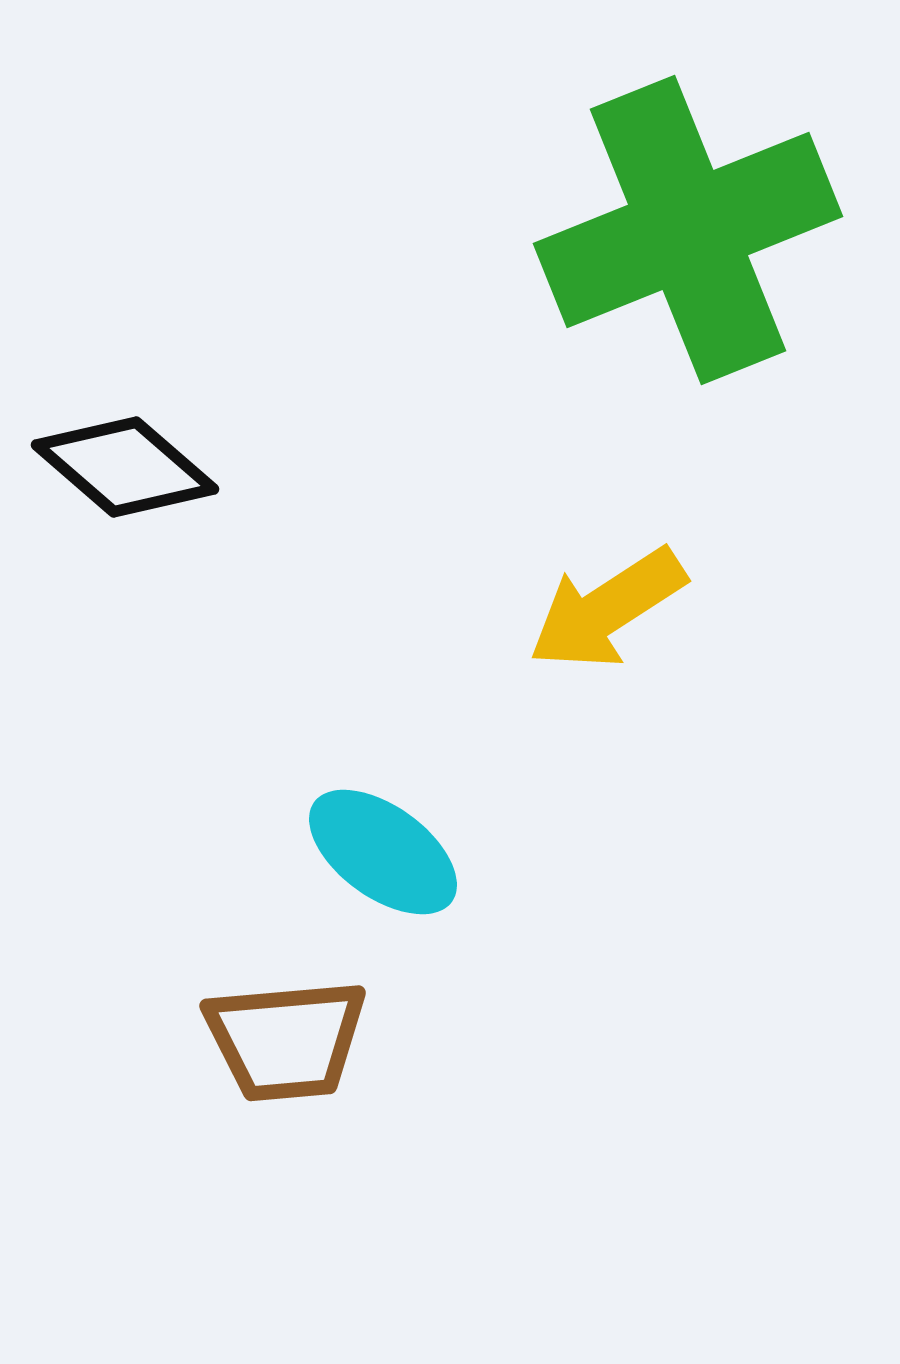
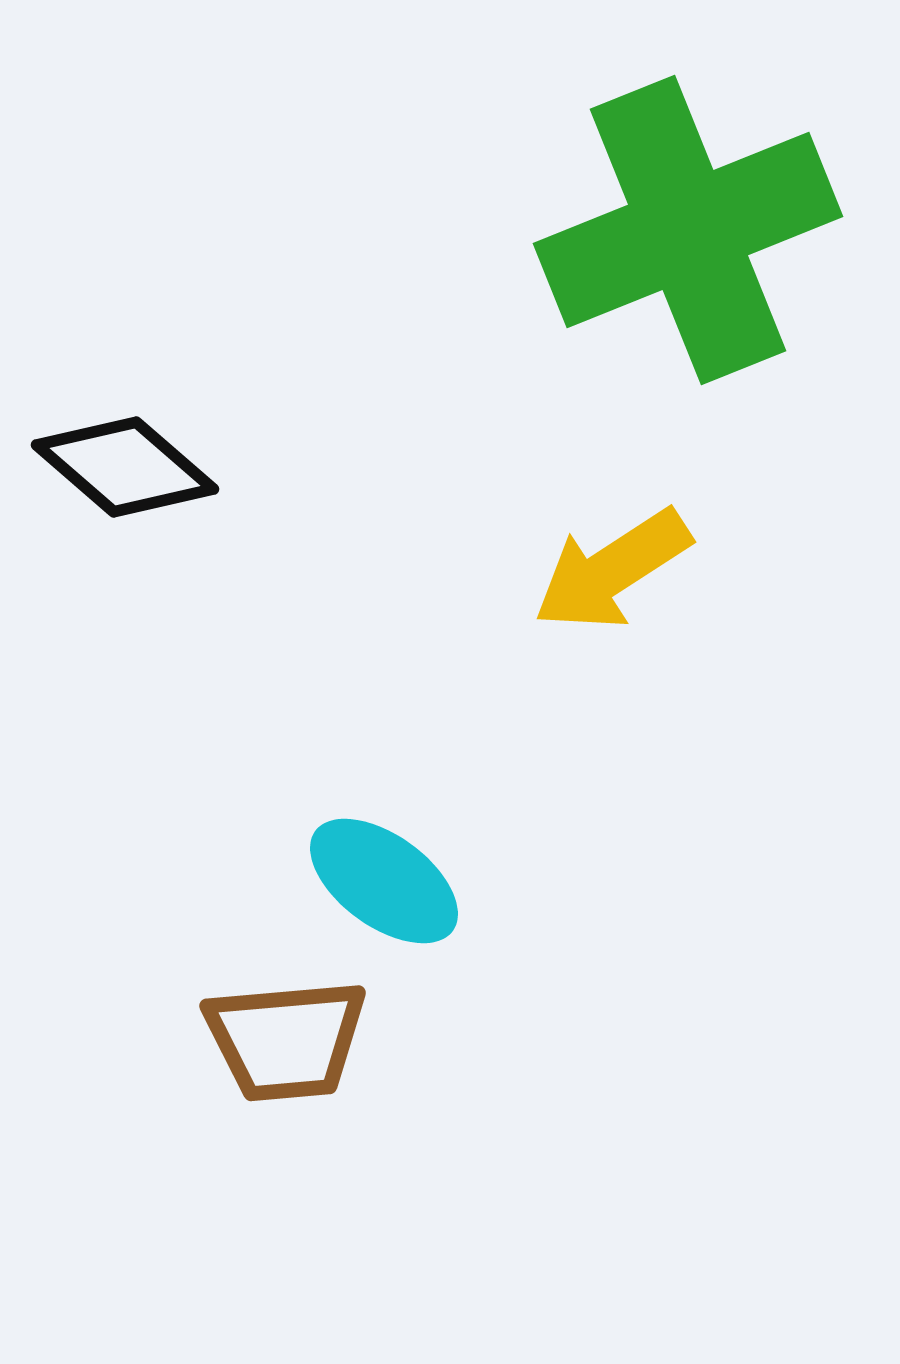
yellow arrow: moved 5 px right, 39 px up
cyan ellipse: moved 1 px right, 29 px down
